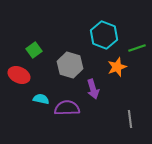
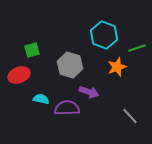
green square: moved 2 px left; rotated 21 degrees clockwise
red ellipse: rotated 45 degrees counterclockwise
purple arrow: moved 4 px left, 3 px down; rotated 54 degrees counterclockwise
gray line: moved 3 px up; rotated 36 degrees counterclockwise
